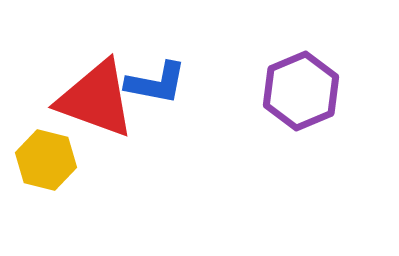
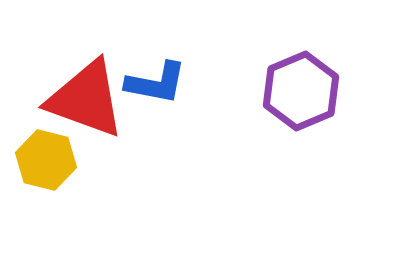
red triangle: moved 10 px left
